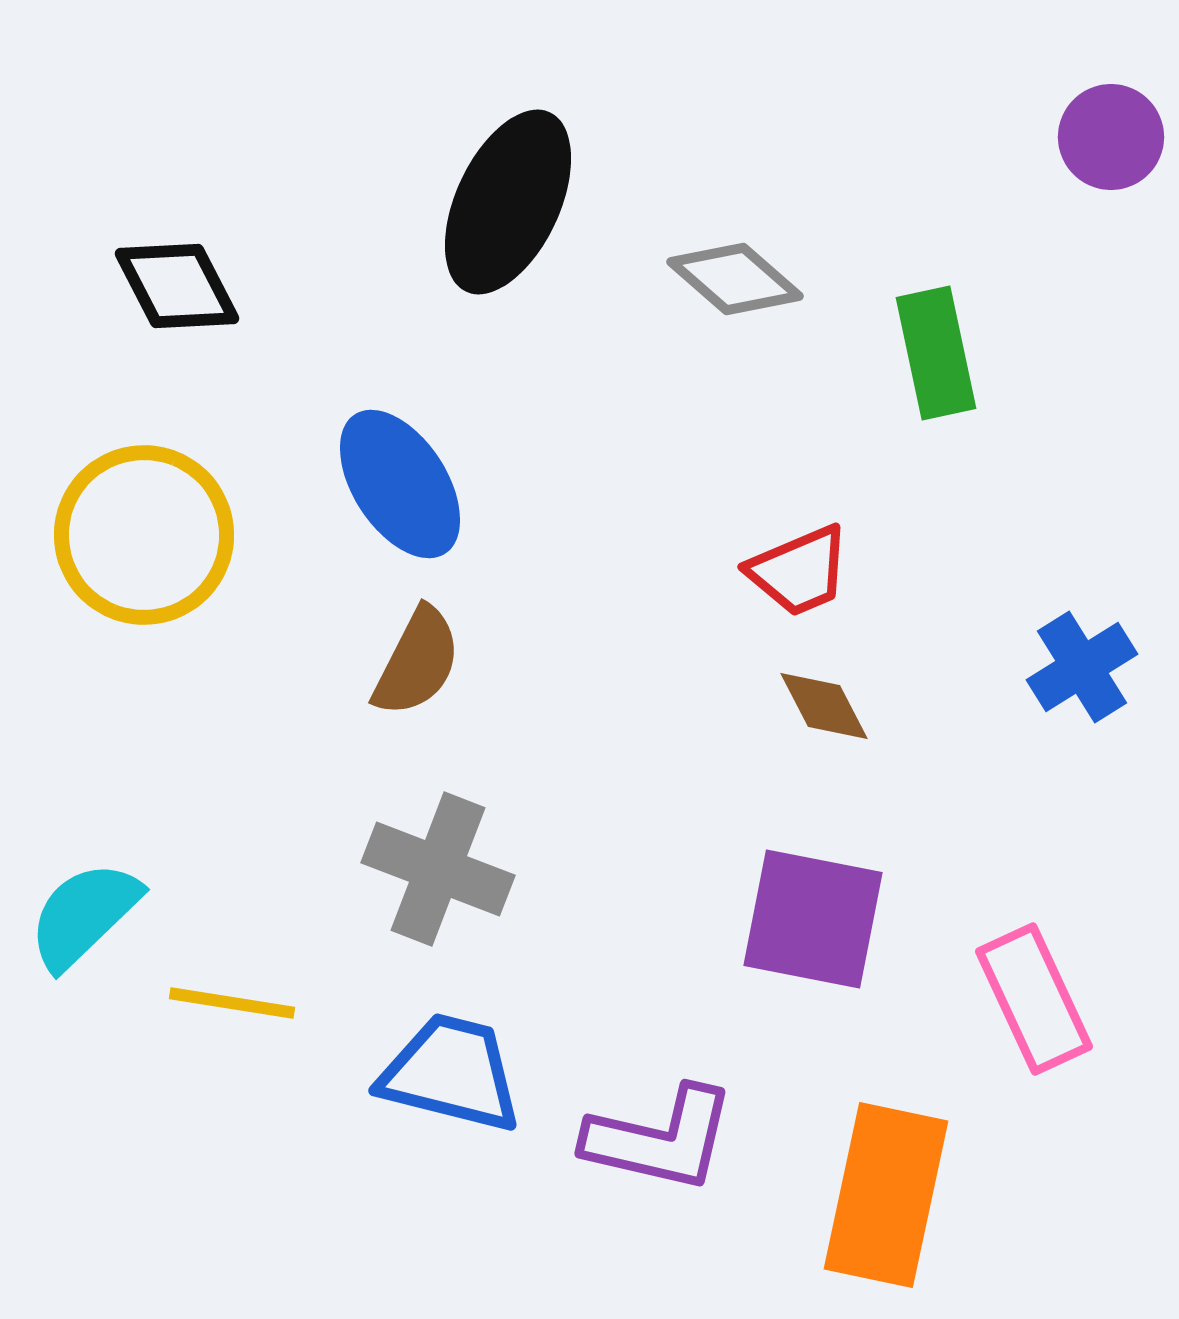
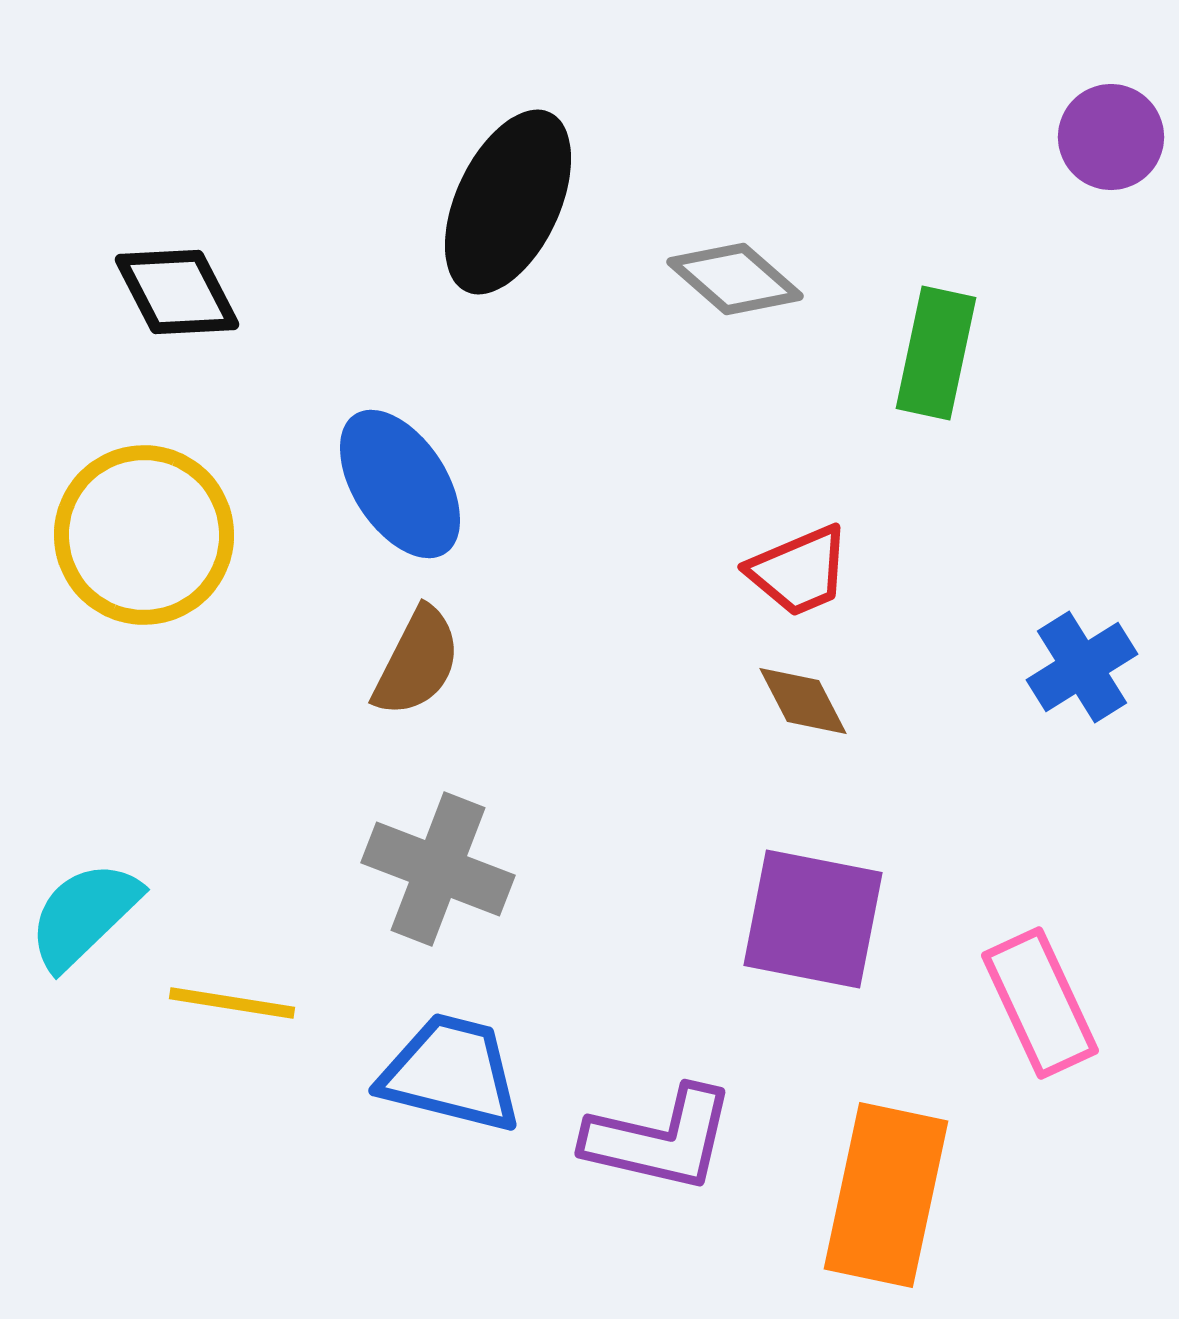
black diamond: moved 6 px down
green rectangle: rotated 24 degrees clockwise
brown diamond: moved 21 px left, 5 px up
pink rectangle: moved 6 px right, 4 px down
